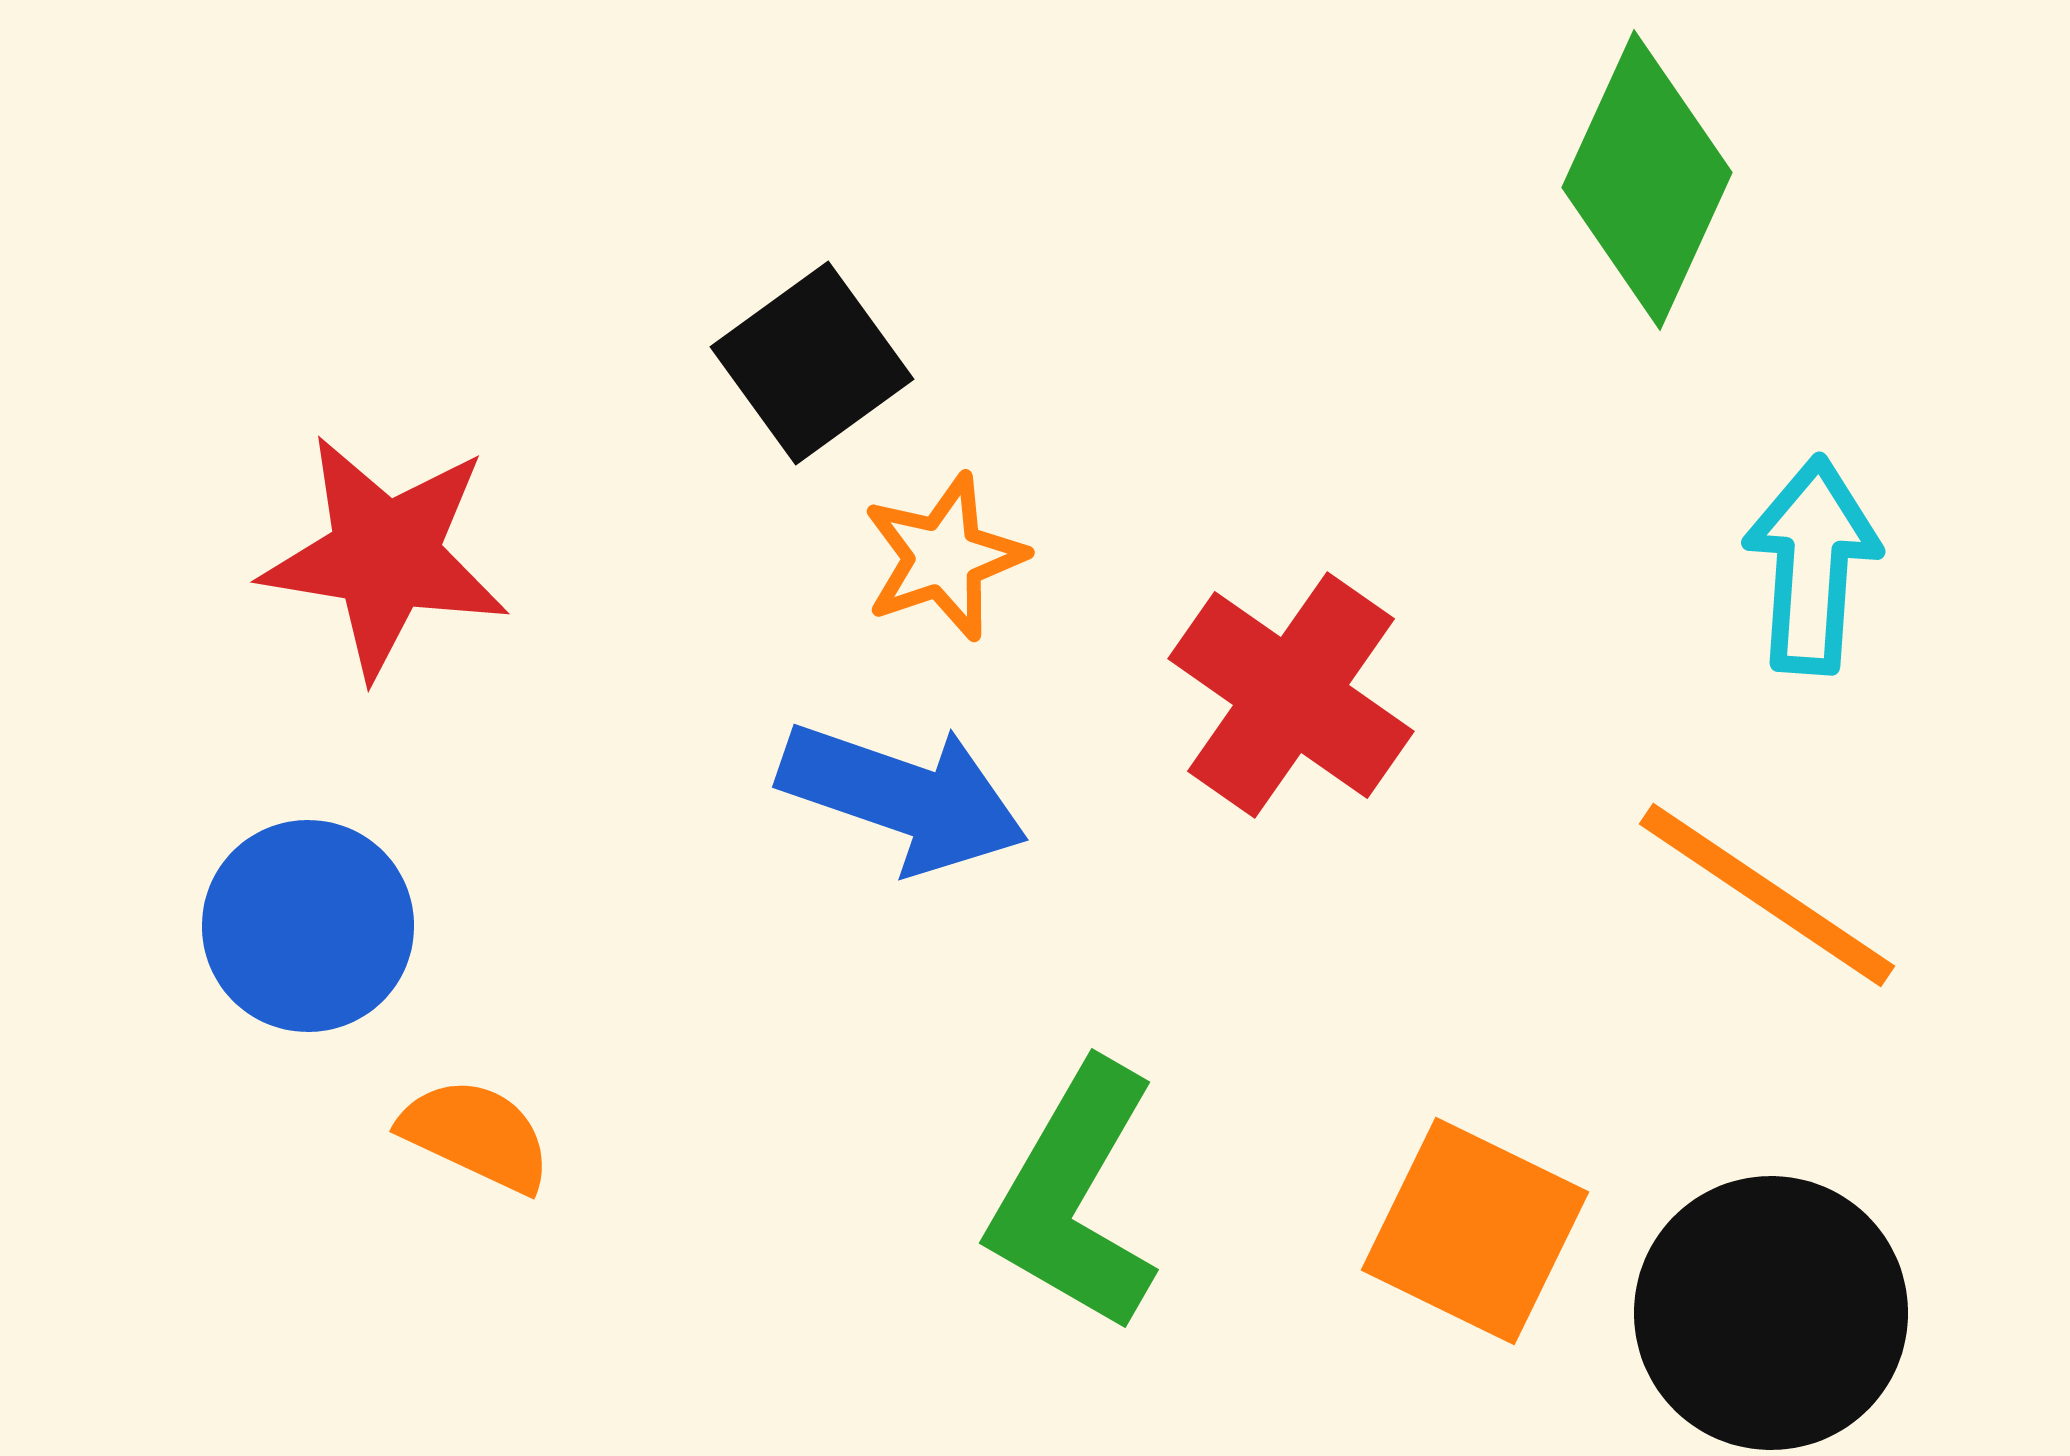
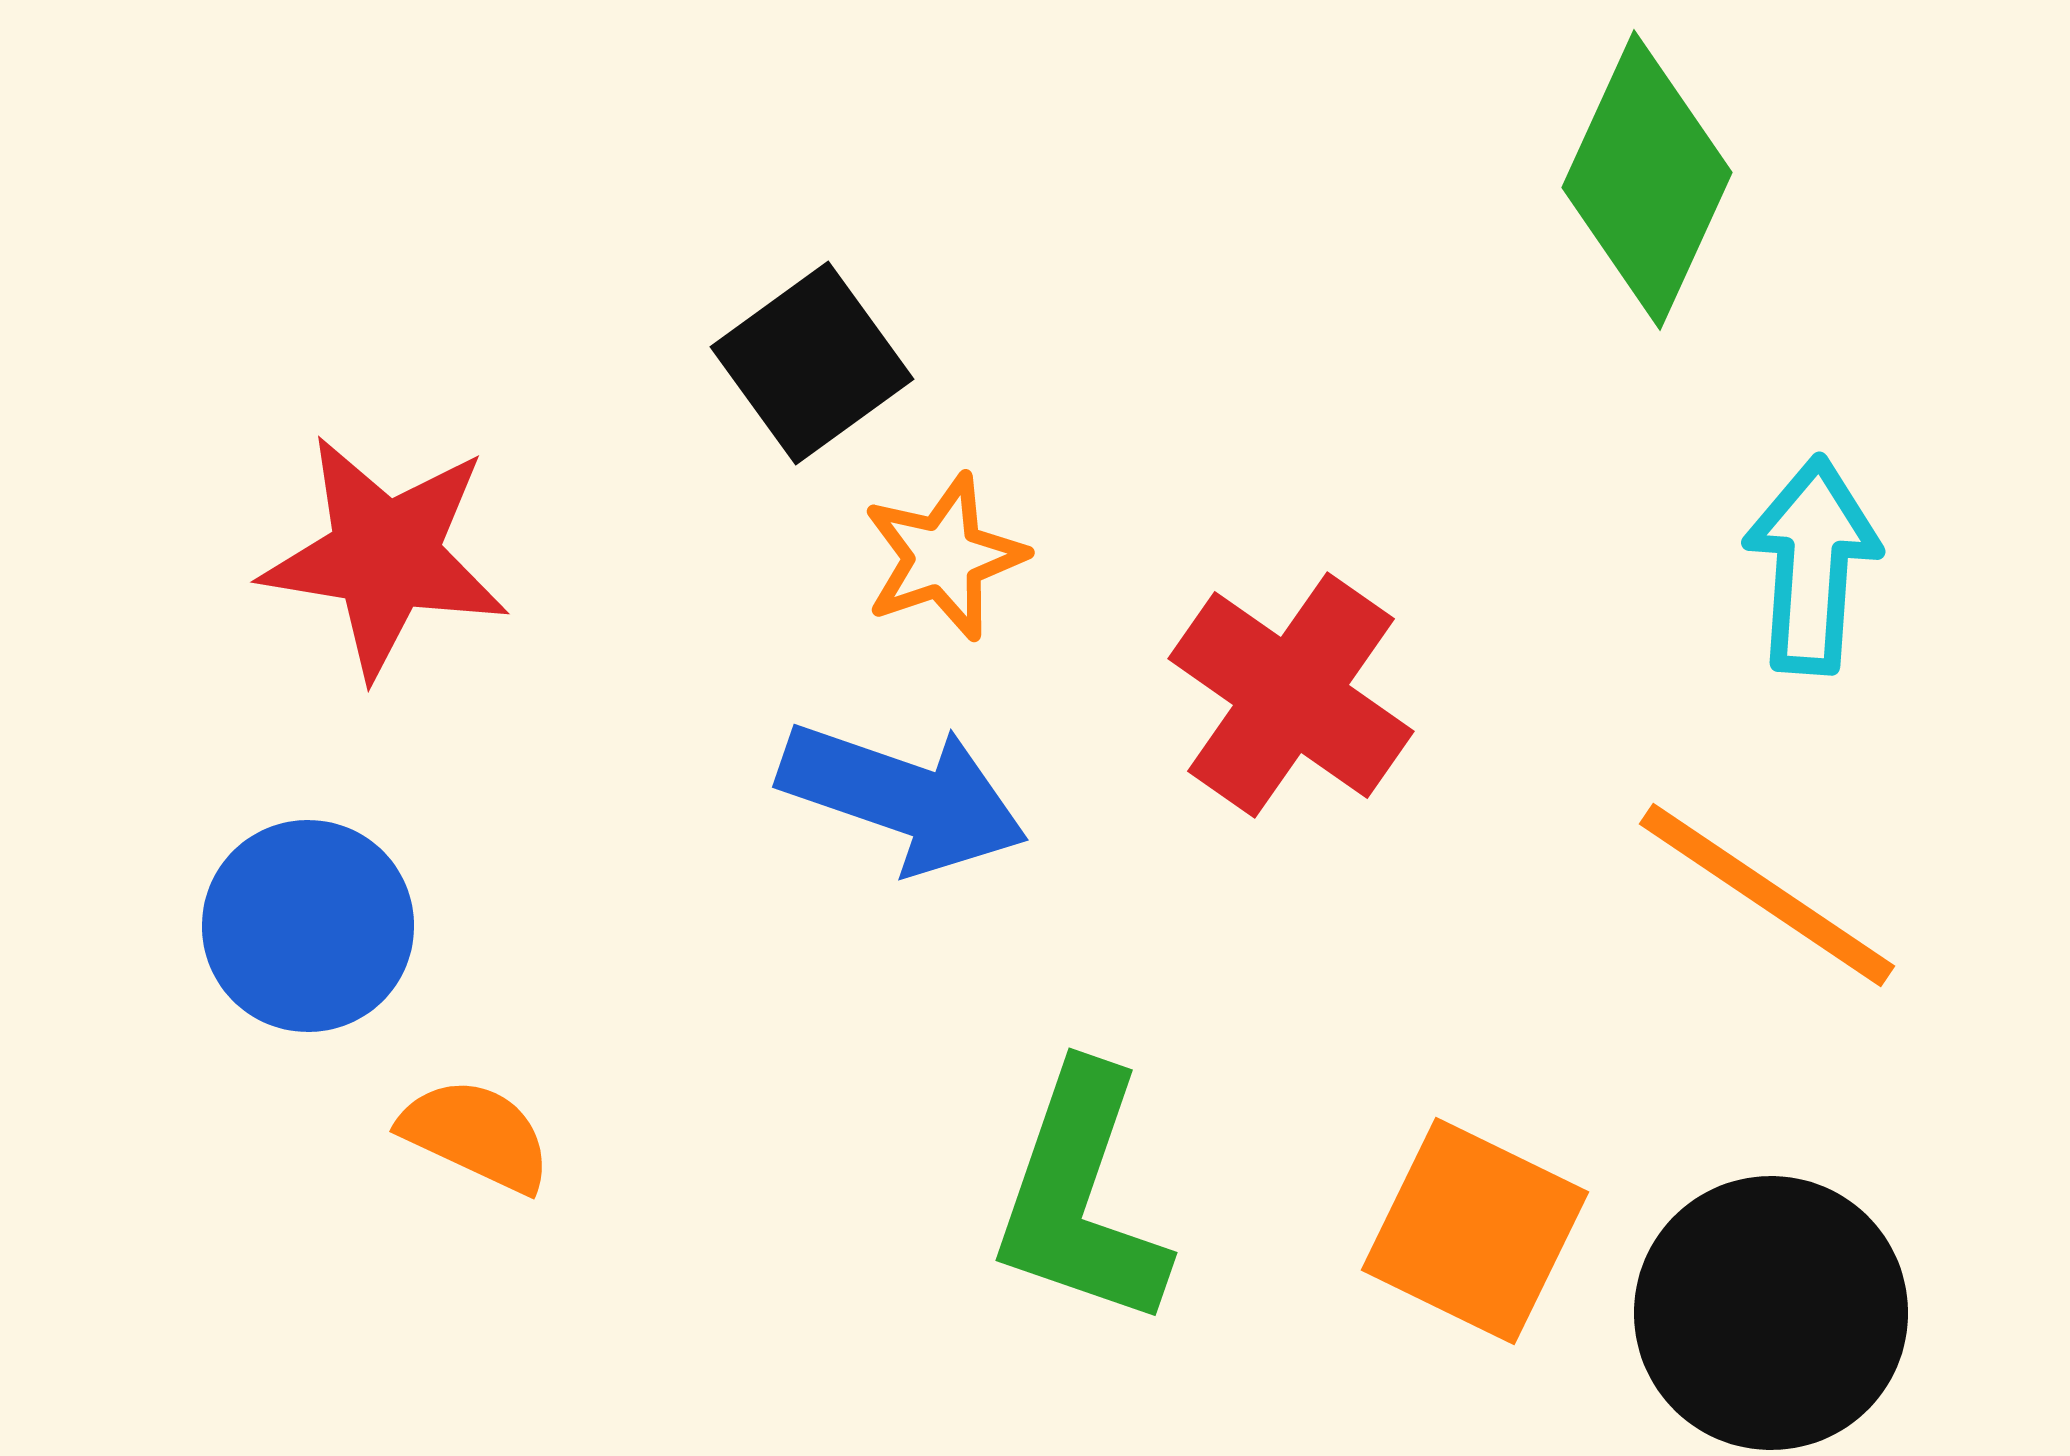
green L-shape: moved 6 px right; rotated 11 degrees counterclockwise
